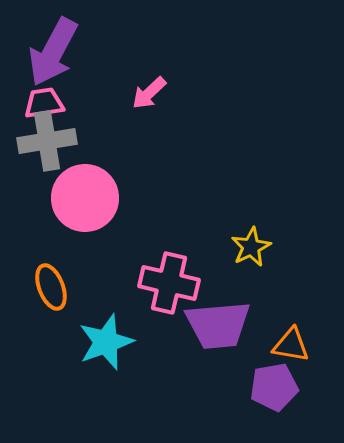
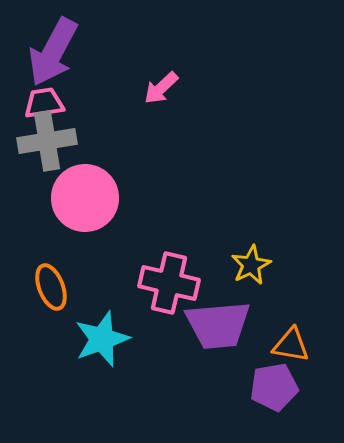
pink arrow: moved 12 px right, 5 px up
yellow star: moved 18 px down
cyan star: moved 4 px left, 3 px up
